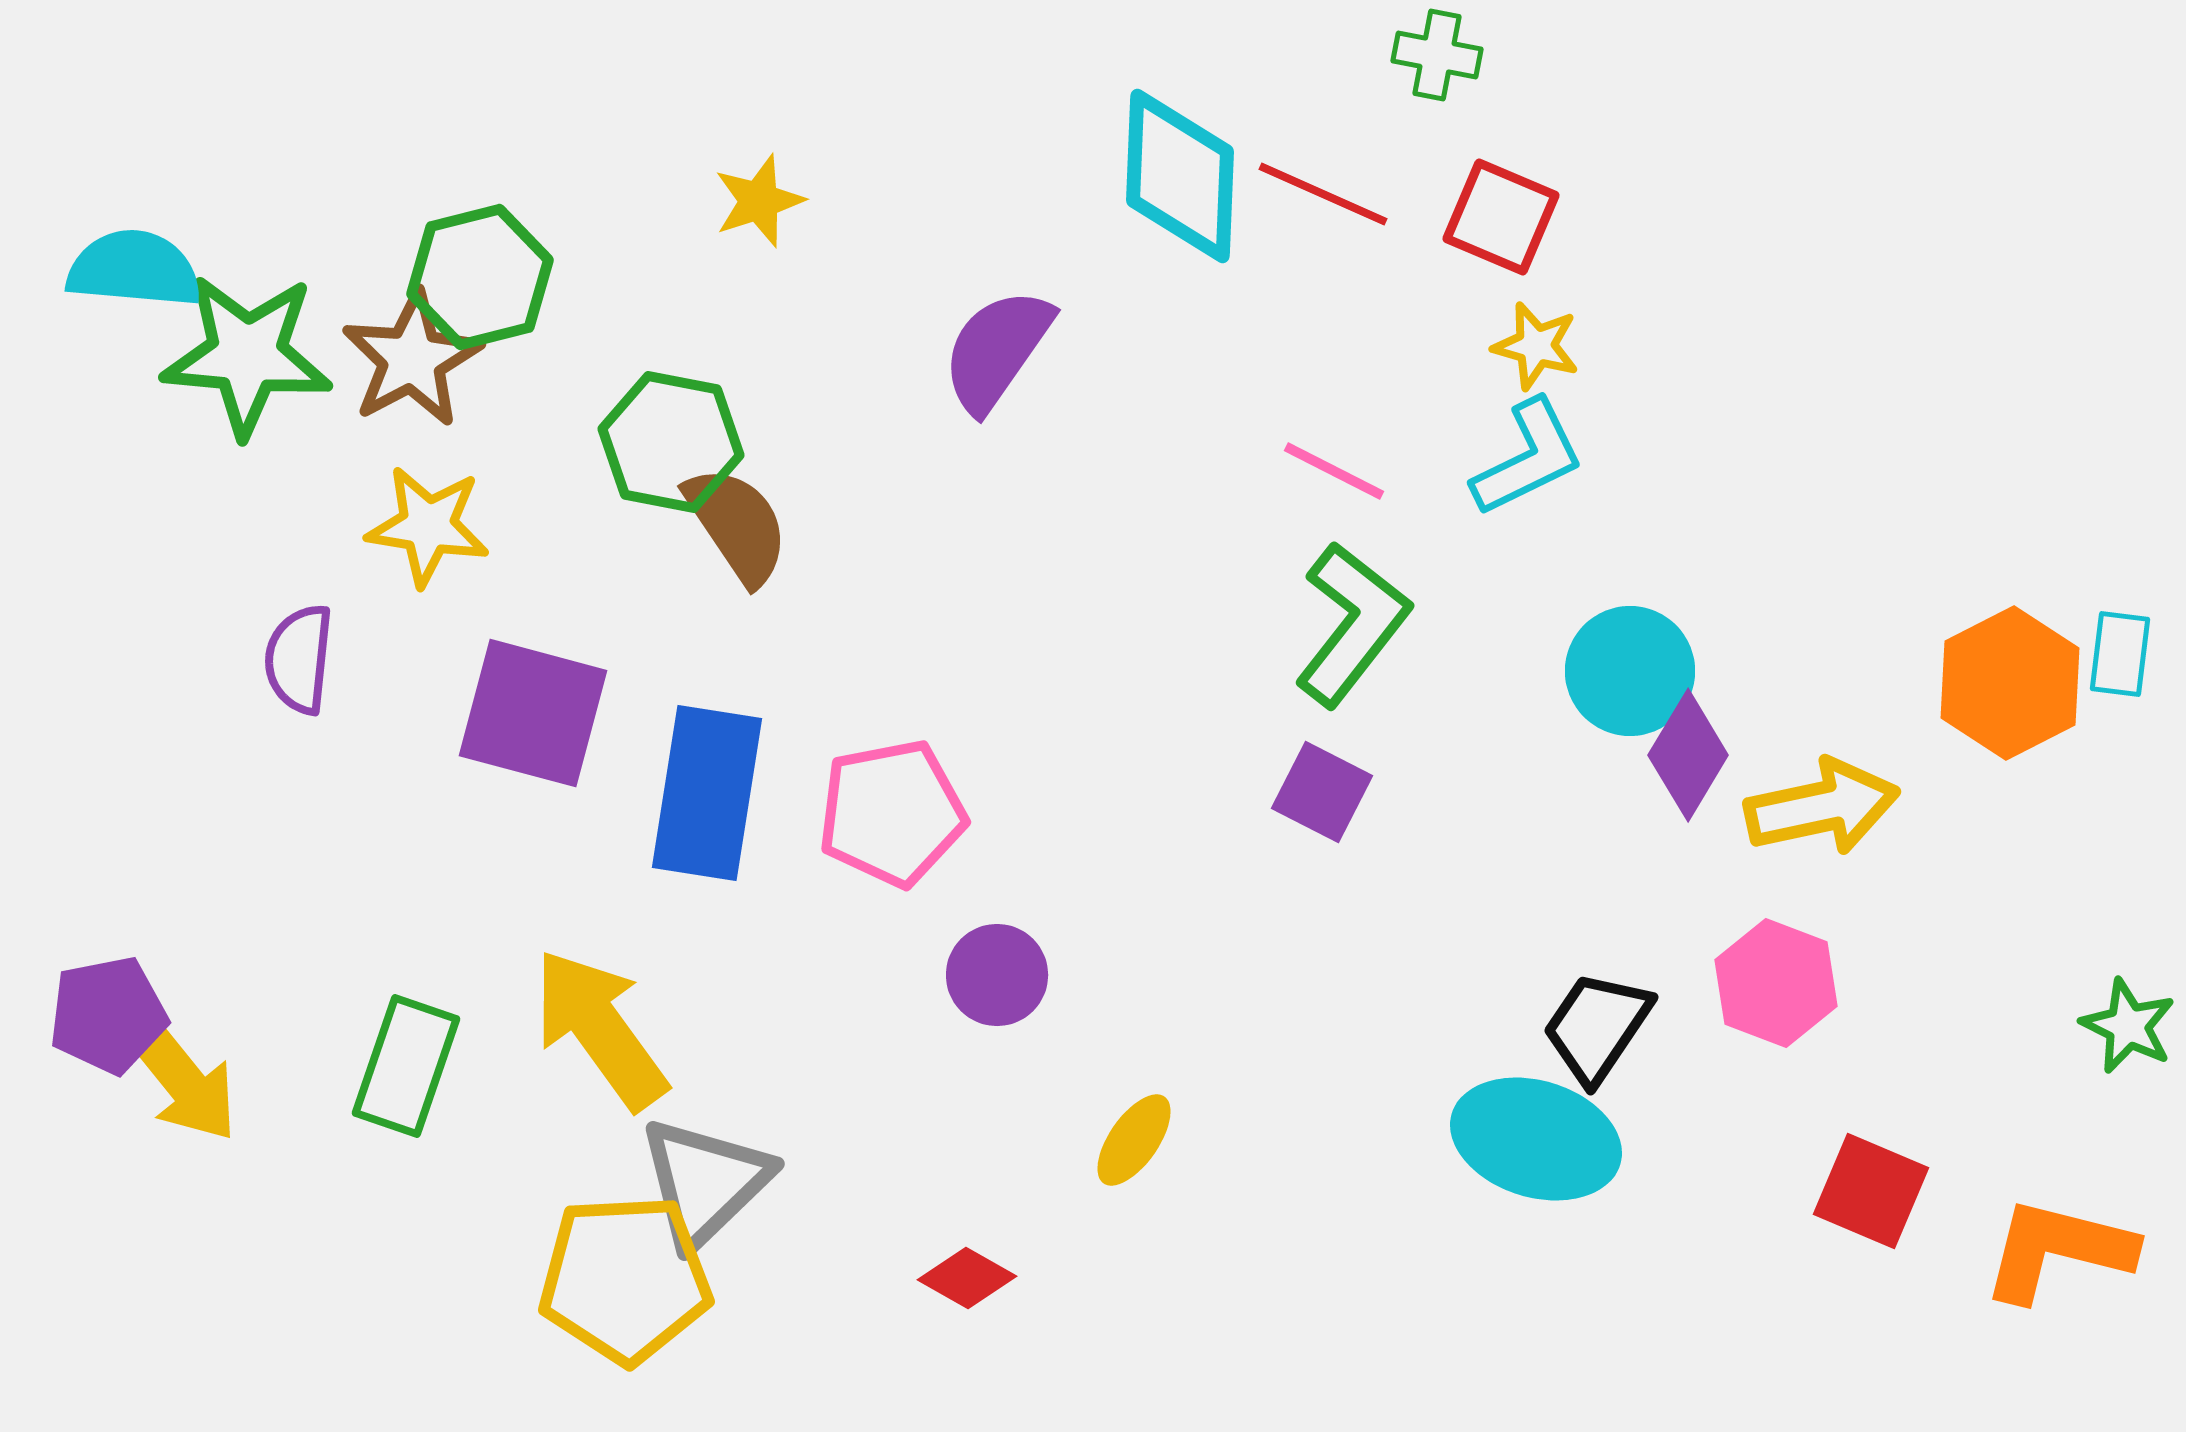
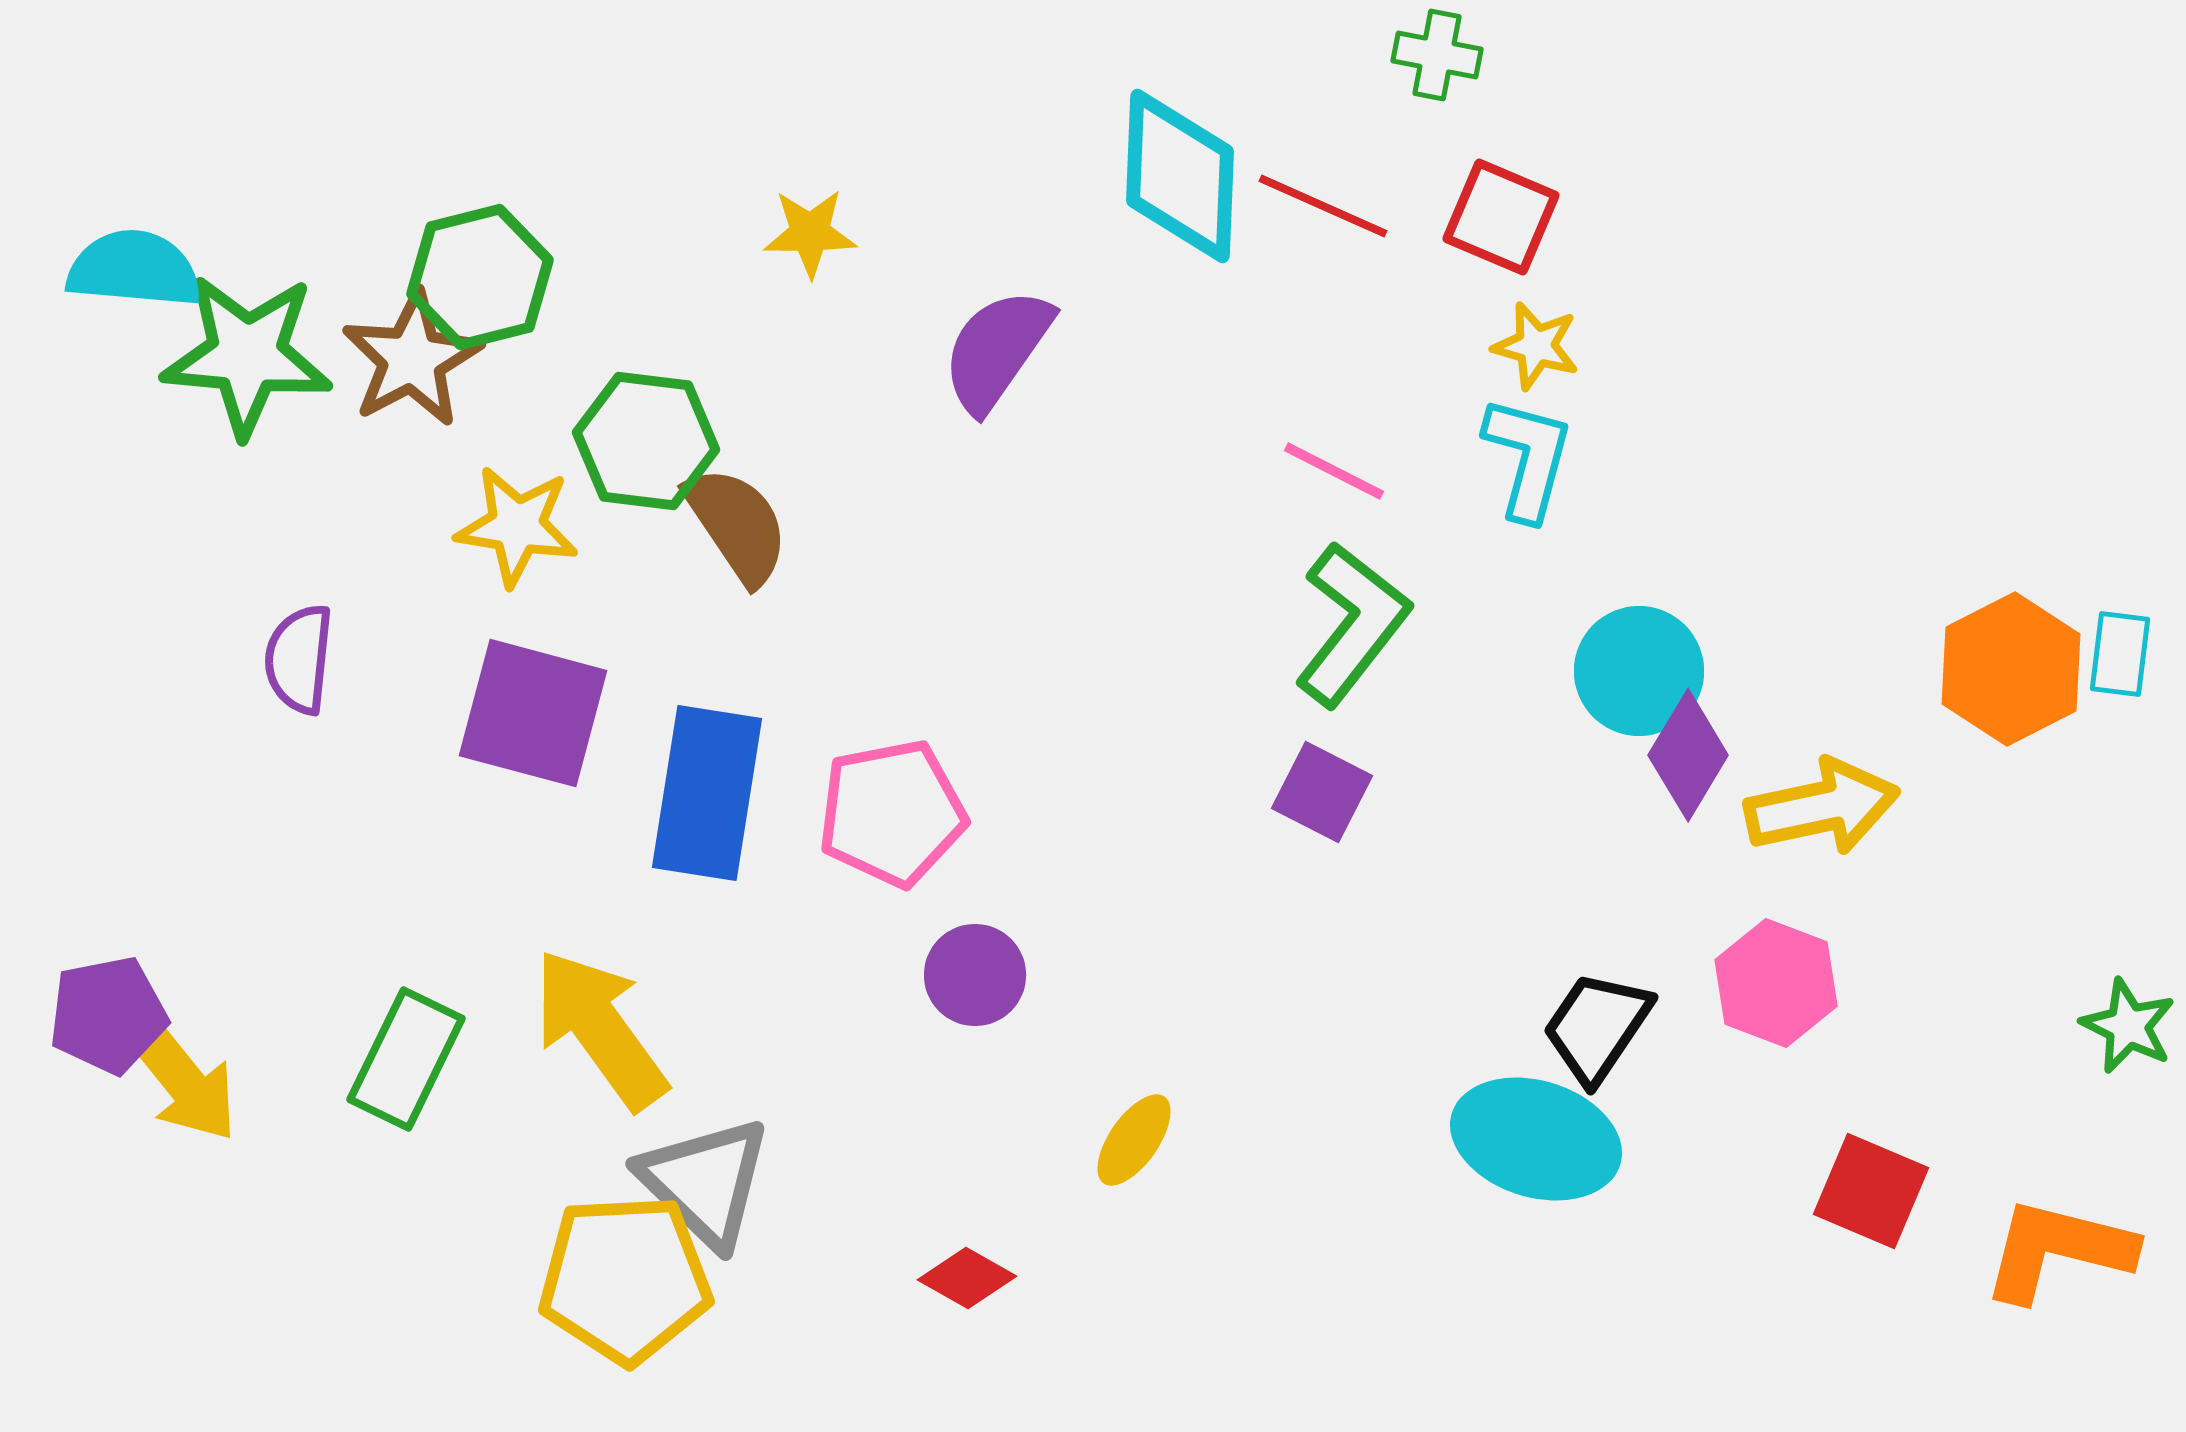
red line at (1323, 194): moved 12 px down
yellow star at (759, 201): moved 51 px right, 32 px down; rotated 18 degrees clockwise
green hexagon at (671, 442): moved 25 px left, 1 px up; rotated 4 degrees counterclockwise
cyan L-shape at (1528, 458): rotated 49 degrees counterclockwise
yellow star at (428, 526): moved 89 px right
cyan circle at (1630, 671): moved 9 px right
orange hexagon at (2010, 683): moved 1 px right, 14 px up
purple circle at (997, 975): moved 22 px left
green rectangle at (406, 1066): moved 7 px up; rotated 7 degrees clockwise
gray triangle at (705, 1182): rotated 32 degrees counterclockwise
